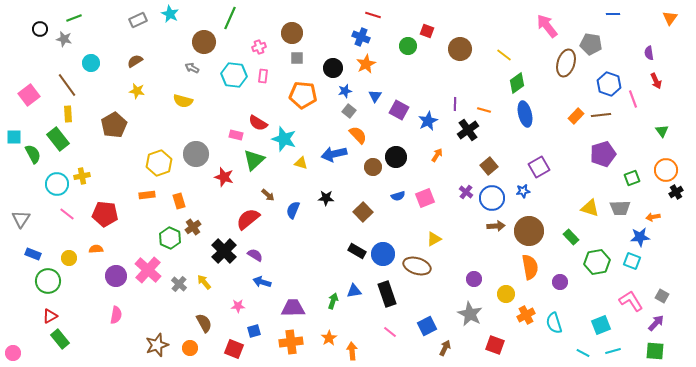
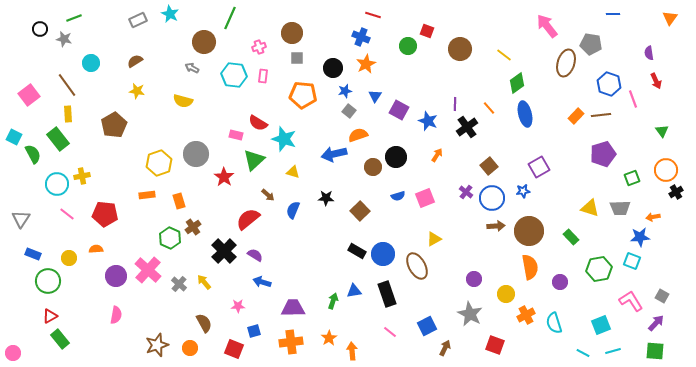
orange line at (484, 110): moved 5 px right, 2 px up; rotated 32 degrees clockwise
blue star at (428, 121): rotated 24 degrees counterclockwise
black cross at (468, 130): moved 1 px left, 3 px up
orange semicircle at (358, 135): rotated 66 degrees counterclockwise
cyan square at (14, 137): rotated 28 degrees clockwise
yellow triangle at (301, 163): moved 8 px left, 9 px down
red star at (224, 177): rotated 18 degrees clockwise
brown square at (363, 212): moved 3 px left, 1 px up
green hexagon at (597, 262): moved 2 px right, 7 px down
brown ellipse at (417, 266): rotated 44 degrees clockwise
